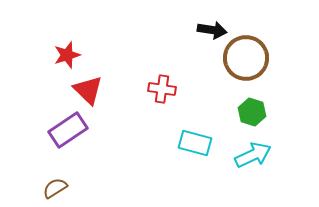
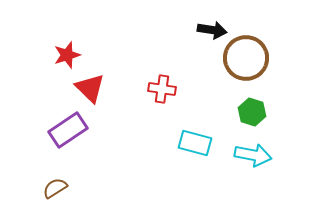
red triangle: moved 2 px right, 2 px up
cyan arrow: rotated 36 degrees clockwise
